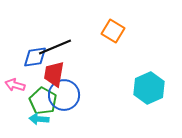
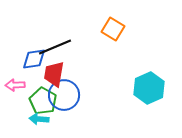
orange square: moved 2 px up
blue diamond: moved 1 px left, 2 px down
pink arrow: rotated 18 degrees counterclockwise
